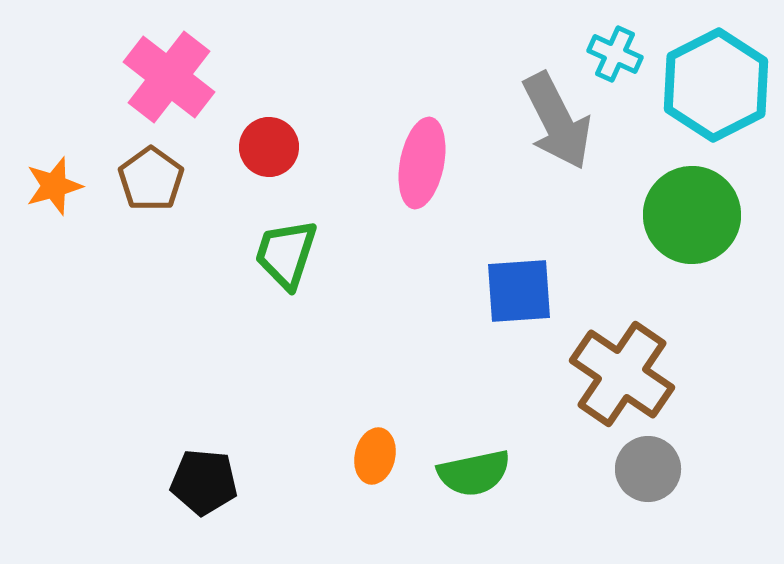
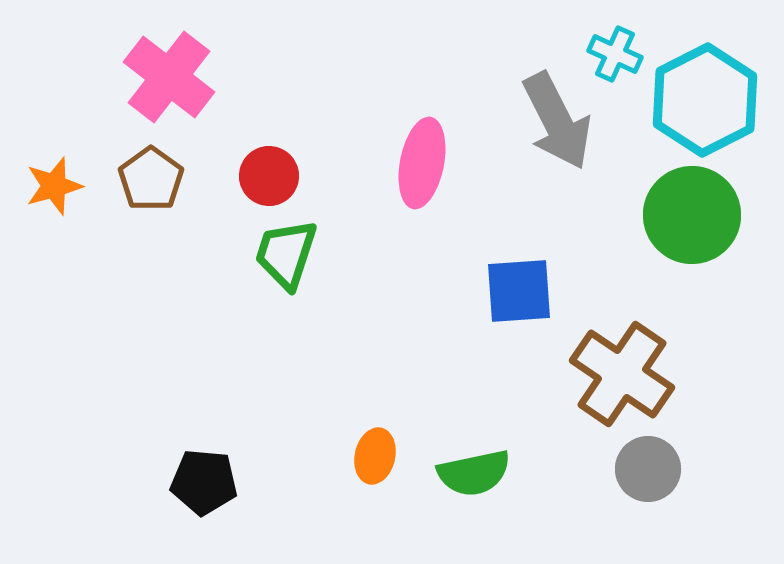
cyan hexagon: moved 11 px left, 15 px down
red circle: moved 29 px down
